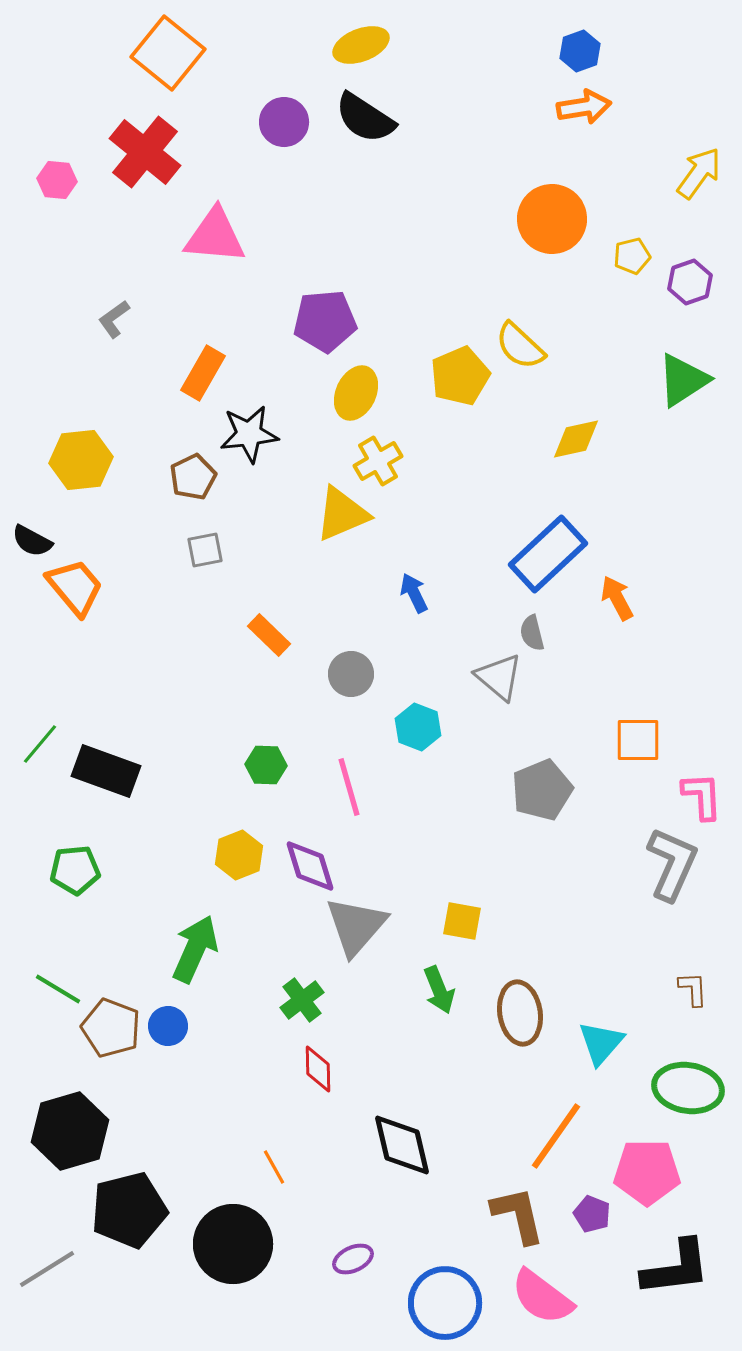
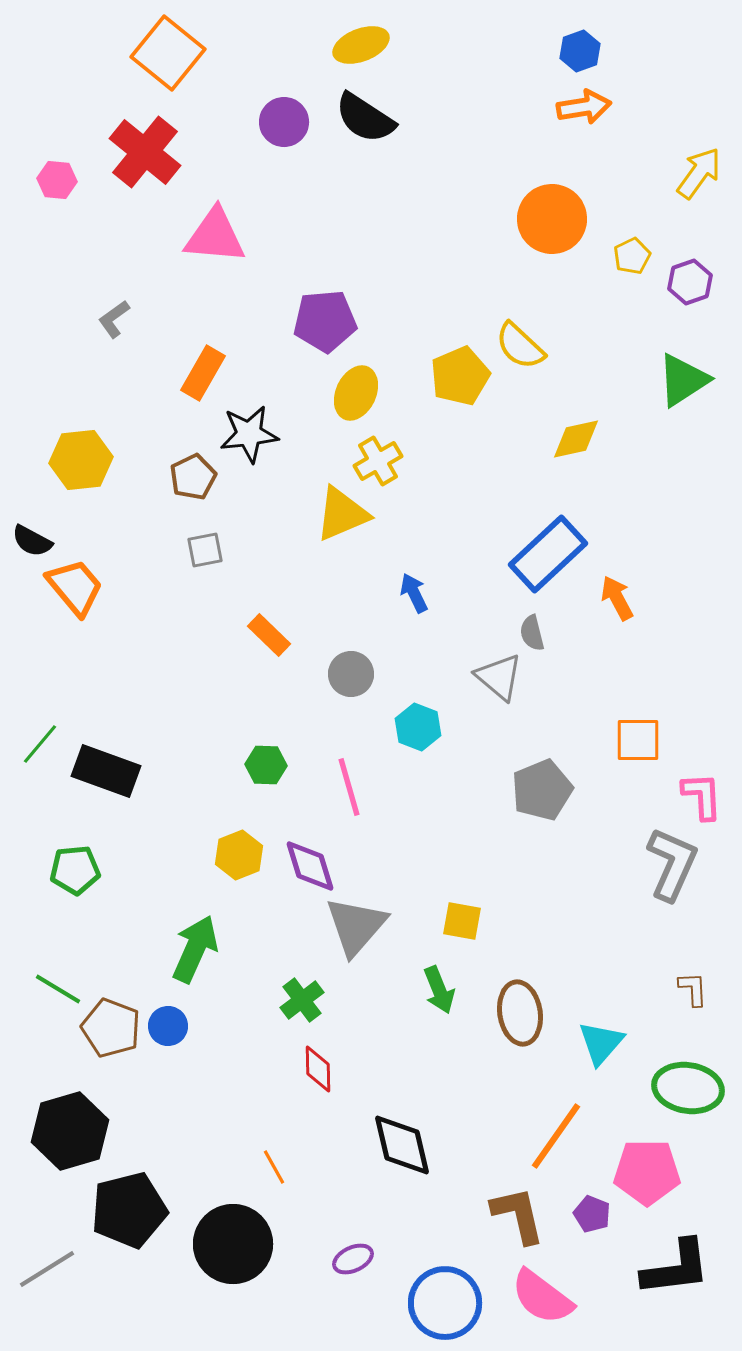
yellow pentagon at (632, 256): rotated 12 degrees counterclockwise
